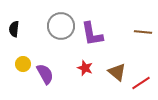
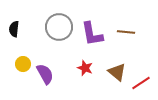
gray circle: moved 2 px left, 1 px down
brown line: moved 17 px left
